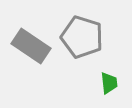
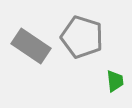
green trapezoid: moved 6 px right, 2 px up
